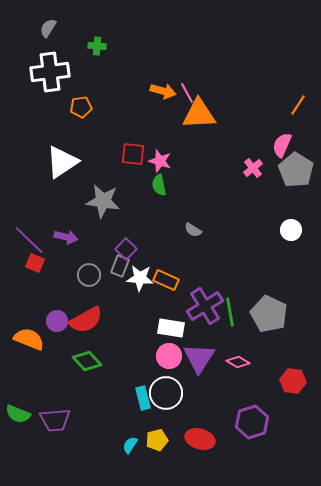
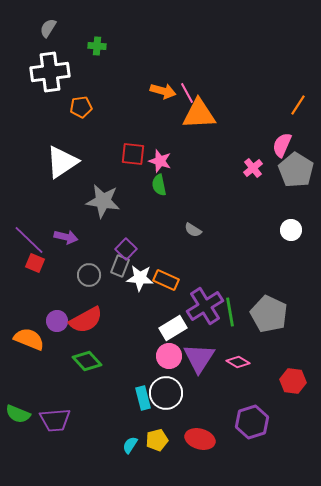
white rectangle at (171, 328): moved 2 px right; rotated 40 degrees counterclockwise
